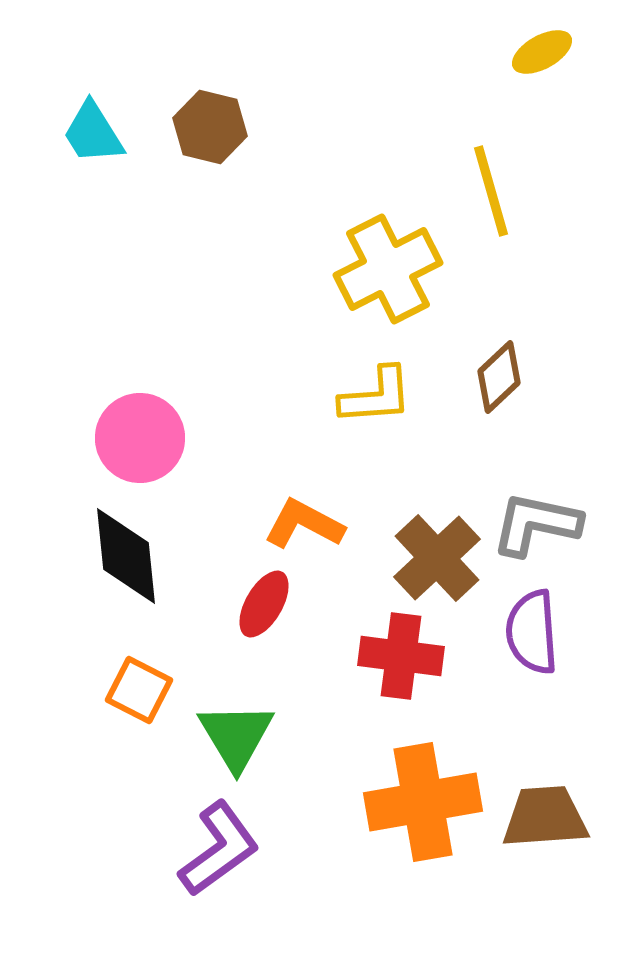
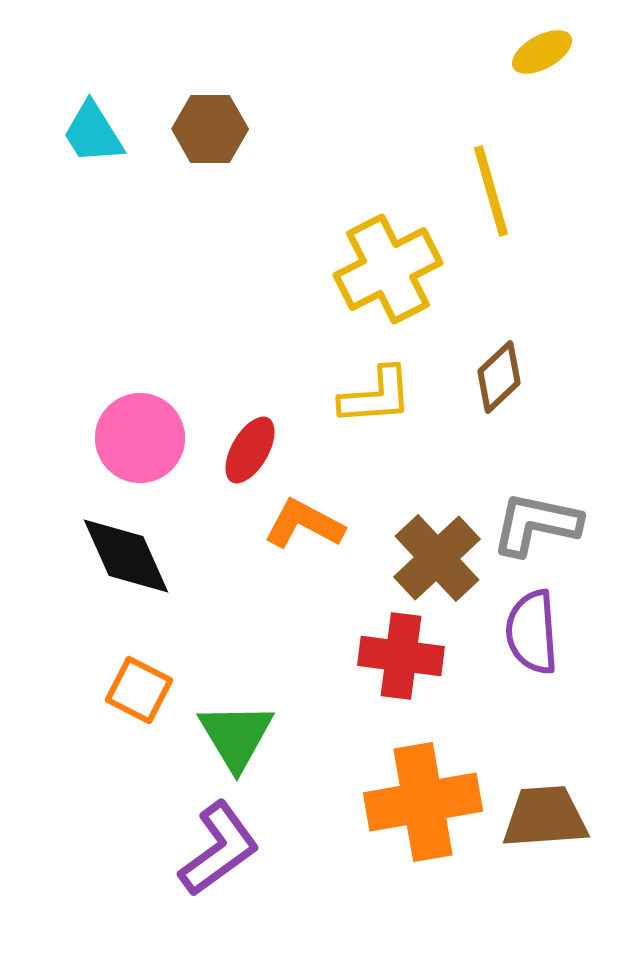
brown hexagon: moved 2 px down; rotated 14 degrees counterclockwise
black diamond: rotated 18 degrees counterclockwise
red ellipse: moved 14 px left, 154 px up
